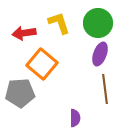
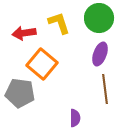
green circle: moved 1 px right, 5 px up
gray pentagon: rotated 12 degrees clockwise
